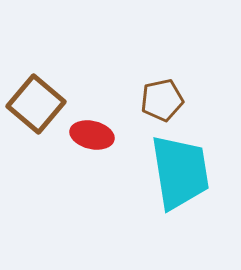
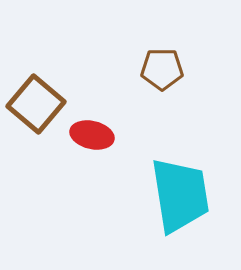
brown pentagon: moved 31 px up; rotated 12 degrees clockwise
cyan trapezoid: moved 23 px down
